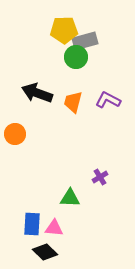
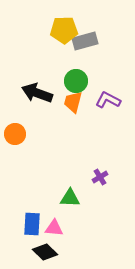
green circle: moved 24 px down
